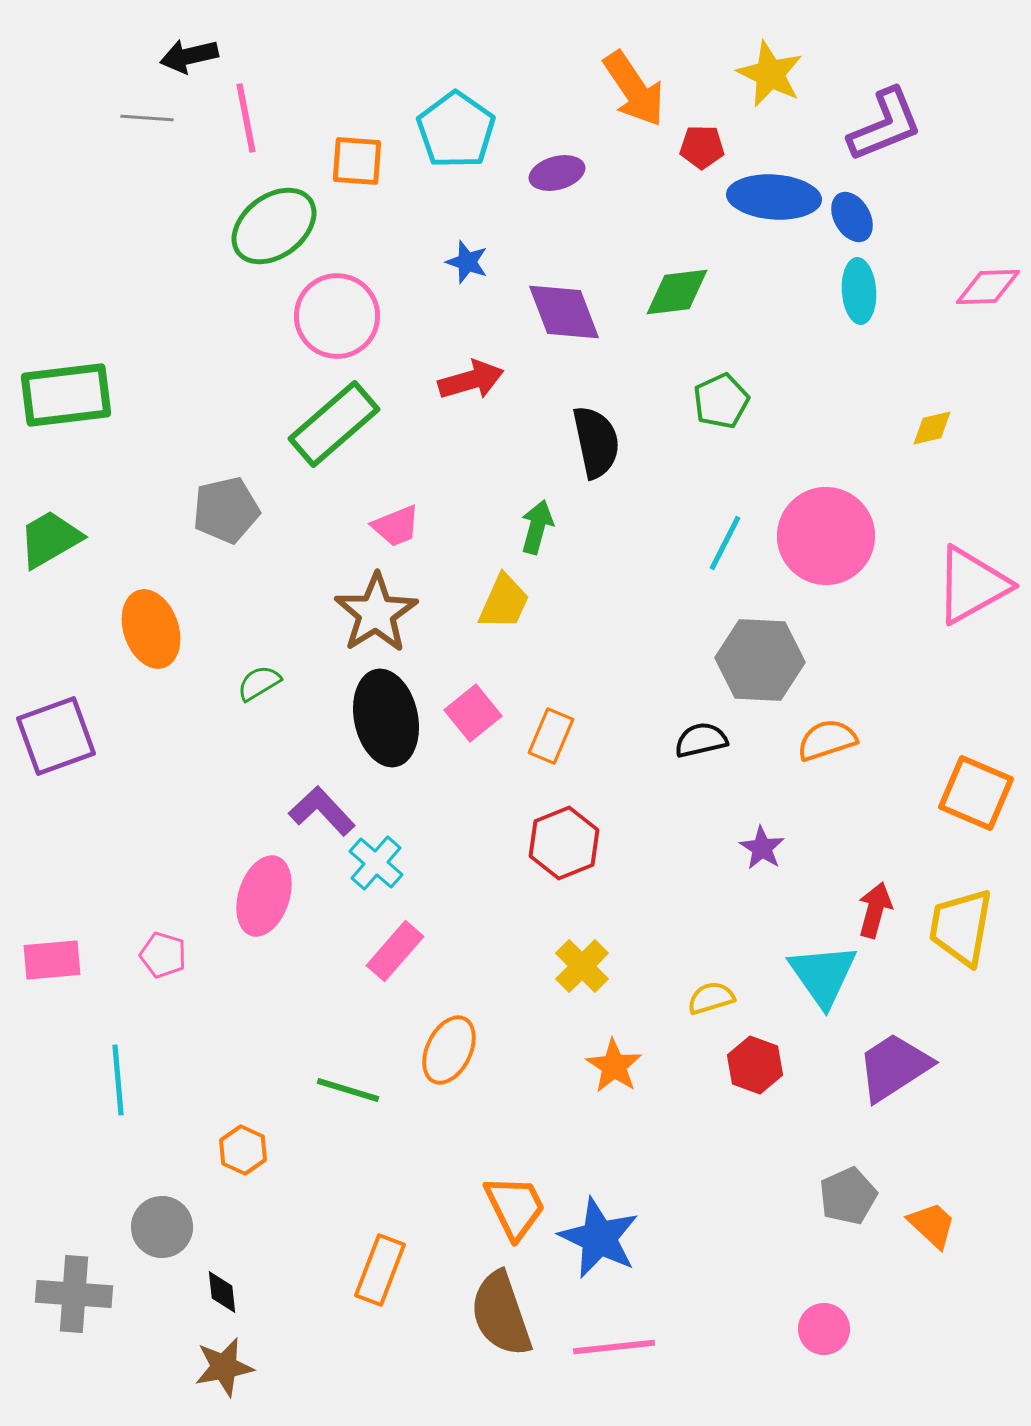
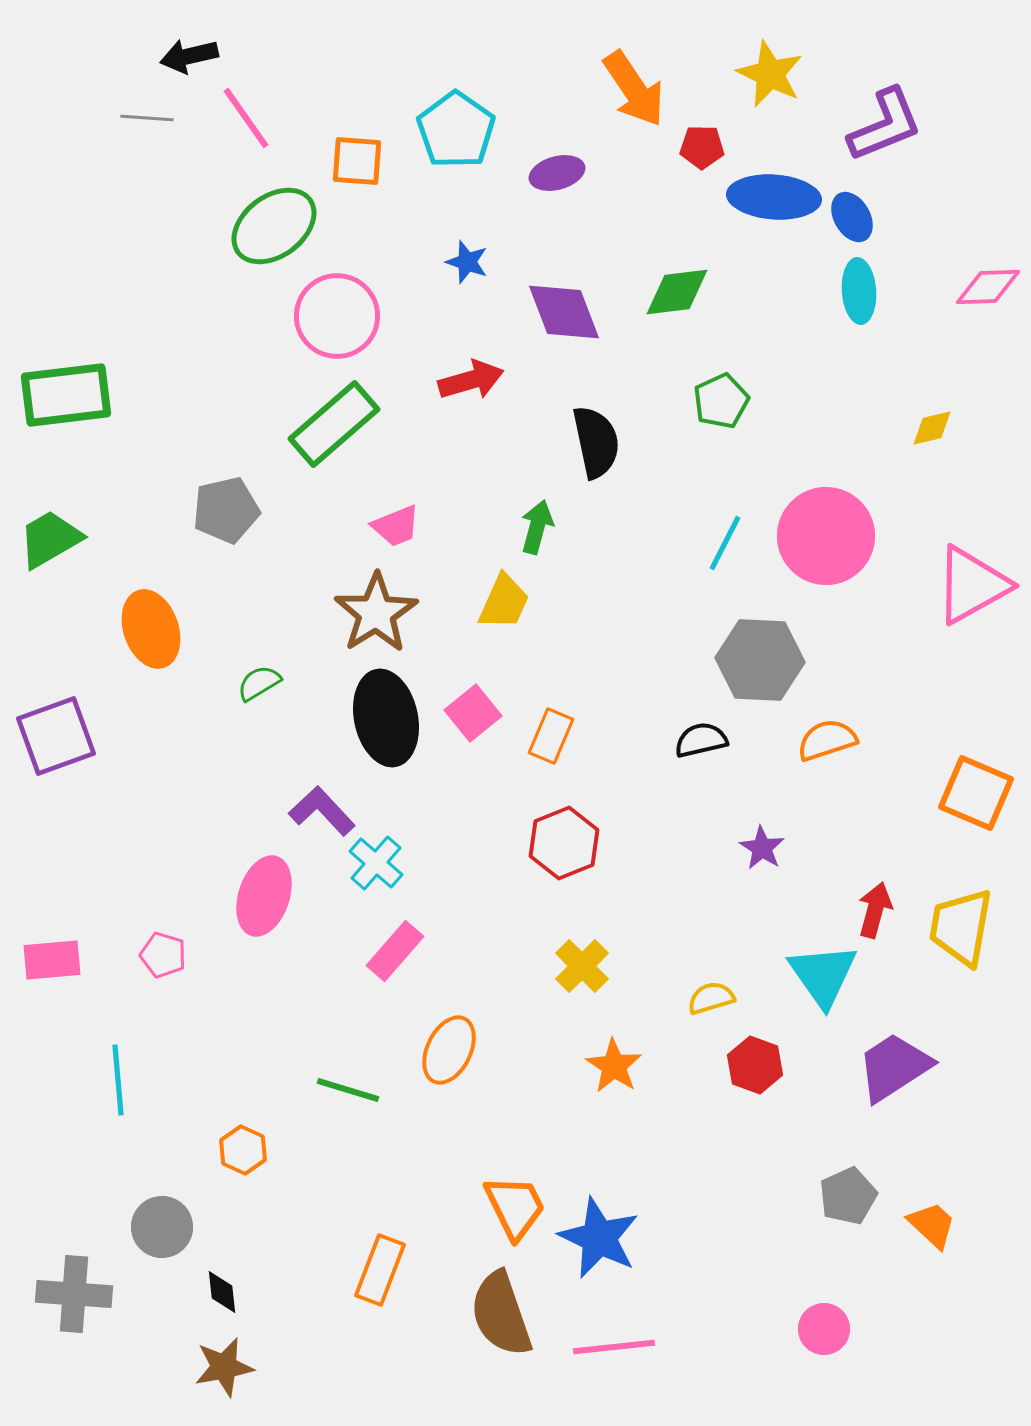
pink line at (246, 118): rotated 24 degrees counterclockwise
